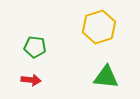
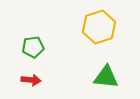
green pentagon: moved 2 px left; rotated 15 degrees counterclockwise
